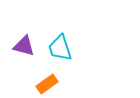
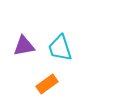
purple triangle: rotated 25 degrees counterclockwise
